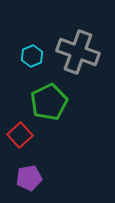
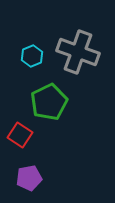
red square: rotated 15 degrees counterclockwise
